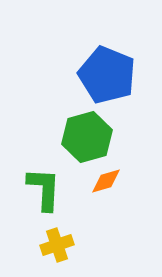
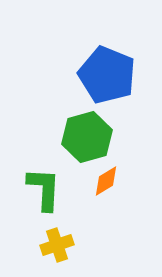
orange diamond: rotated 16 degrees counterclockwise
